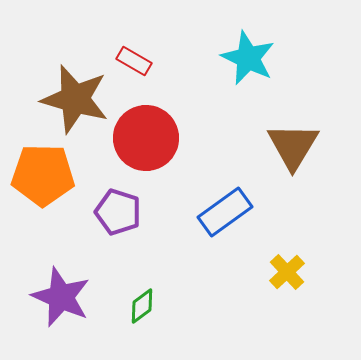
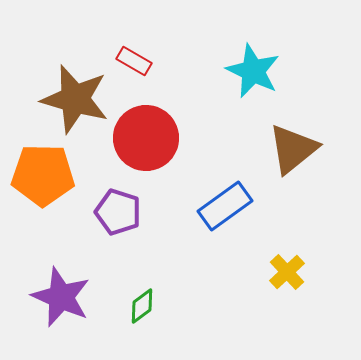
cyan star: moved 5 px right, 13 px down
brown triangle: moved 3 px down; rotated 20 degrees clockwise
blue rectangle: moved 6 px up
